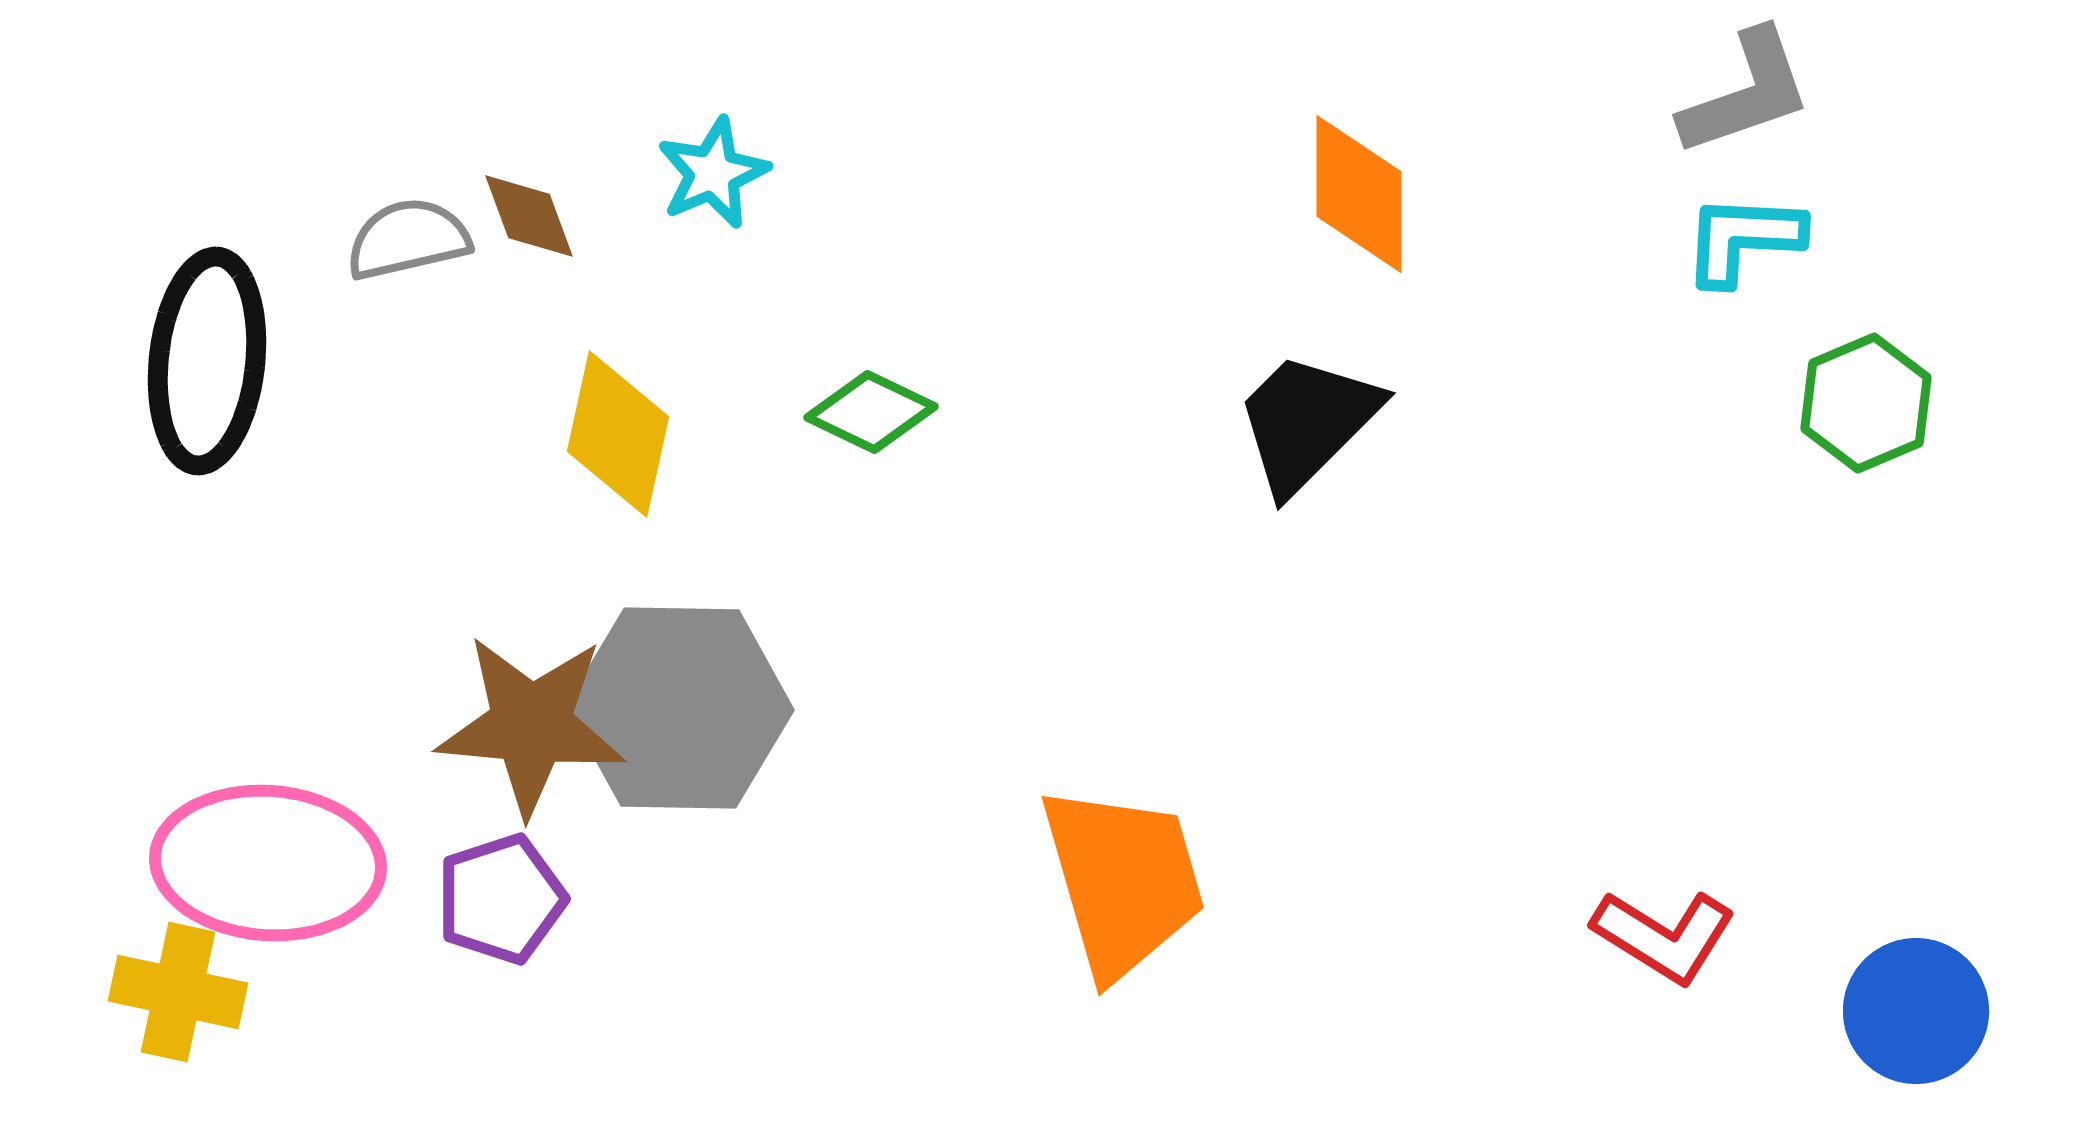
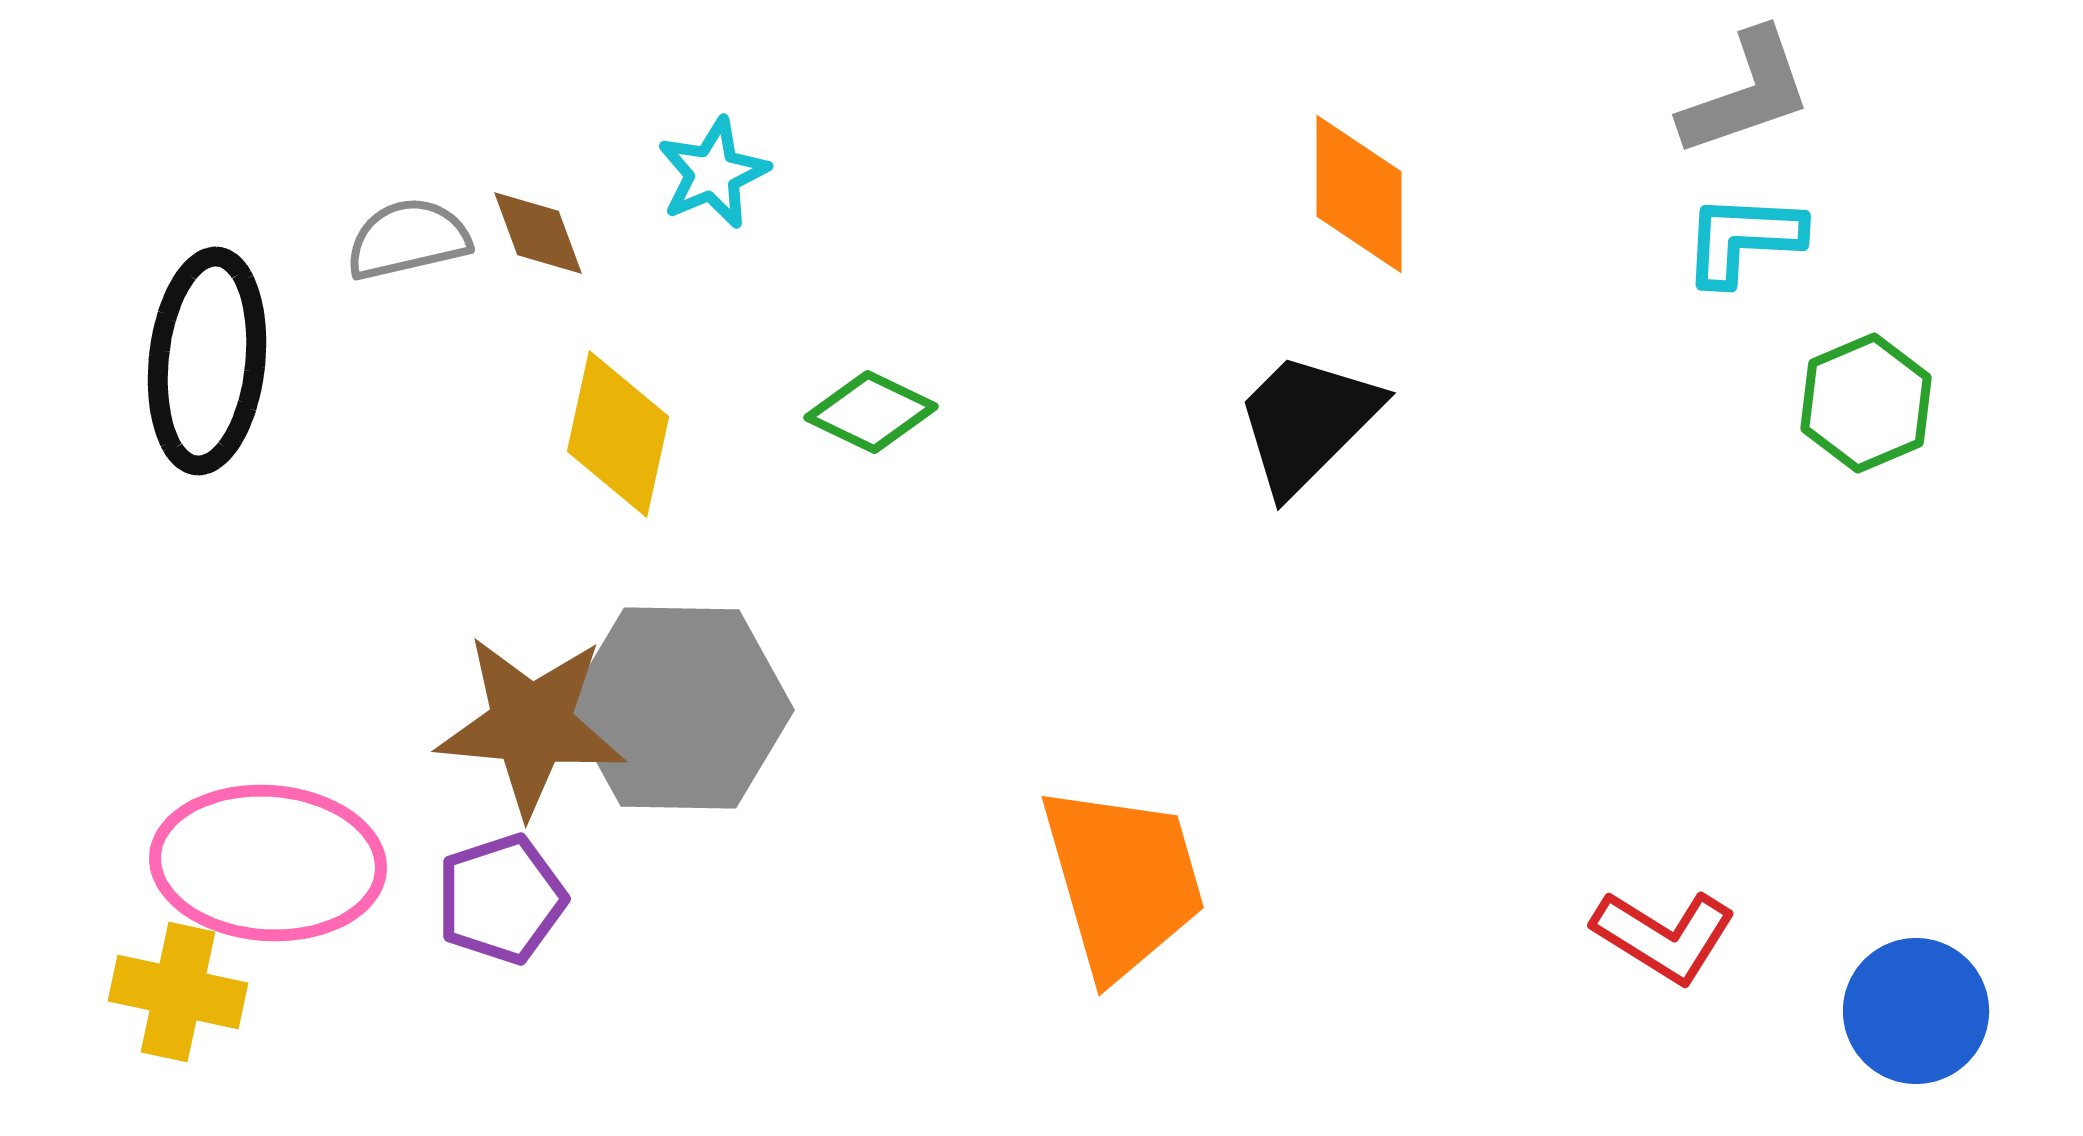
brown diamond: moved 9 px right, 17 px down
